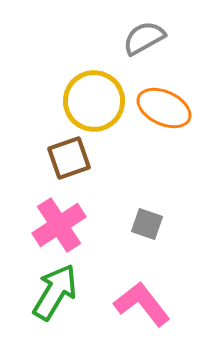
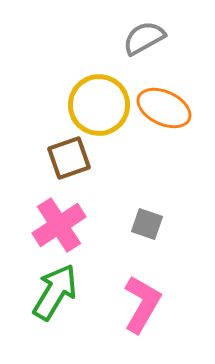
yellow circle: moved 5 px right, 4 px down
pink L-shape: rotated 68 degrees clockwise
